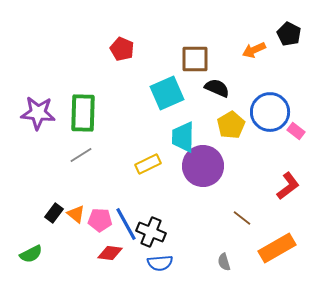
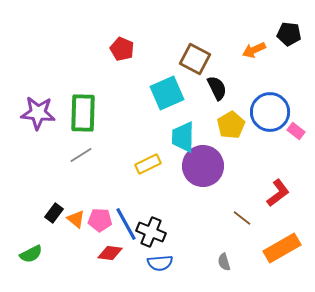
black pentagon: rotated 20 degrees counterclockwise
brown square: rotated 28 degrees clockwise
black semicircle: rotated 40 degrees clockwise
red L-shape: moved 10 px left, 7 px down
orange triangle: moved 5 px down
orange rectangle: moved 5 px right
